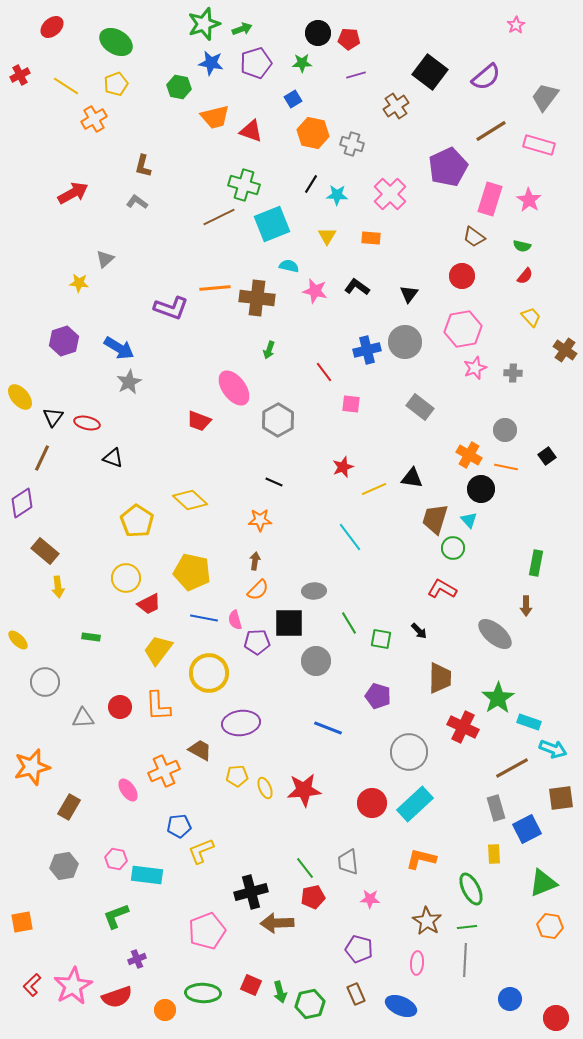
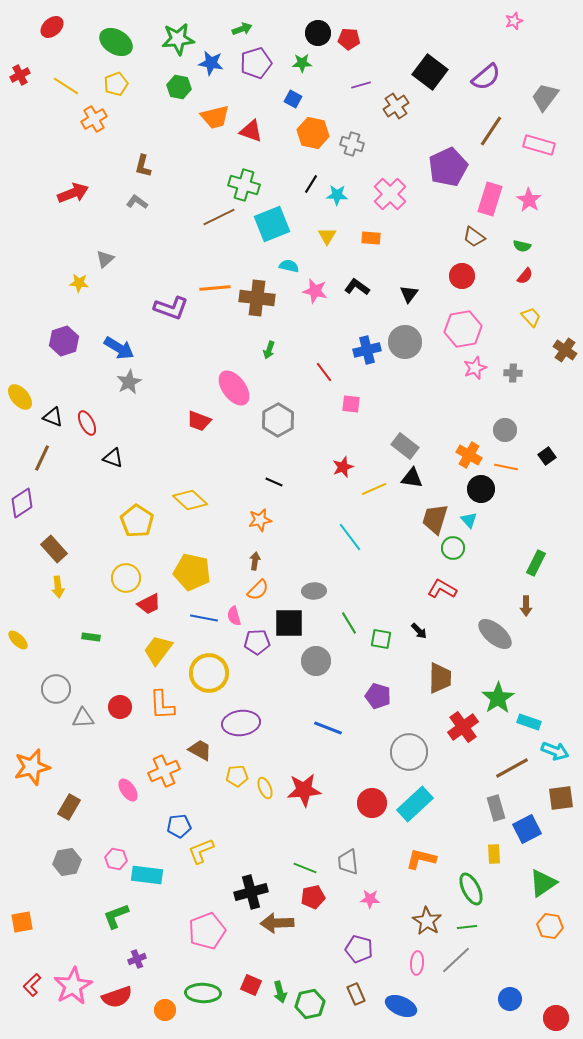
green star at (204, 24): moved 26 px left, 15 px down; rotated 12 degrees clockwise
pink star at (516, 25): moved 2 px left, 4 px up; rotated 12 degrees clockwise
purple line at (356, 75): moved 5 px right, 10 px down
blue square at (293, 99): rotated 30 degrees counterclockwise
brown line at (491, 131): rotated 24 degrees counterclockwise
red arrow at (73, 193): rotated 8 degrees clockwise
gray rectangle at (420, 407): moved 15 px left, 39 px down
black triangle at (53, 417): rotated 45 degrees counterclockwise
red ellipse at (87, 423): rotated 50 degrees clockwise
orange star at (260, 520): rotated 10 degrees counterclockwise
brown rectangle at (45, 551): moved 9 px right, 2 px up; rotated 8 degrees clockwise
green rectangle at (536, 563): rotated 15 degrees clockwise
pink semicircle at (235, 620): moved 1 px left, 4 px up
gray circle at (45, 682): moved 11 px right, 7 px down
orange L-shape at (158, 706): moved 4 px right, 1 px up
red cross at (463, 727): rotated 28 degrees clockwise
cyan arrow at (553, 749): moved 2 px right, 2 px down
gray hexagon at (64, 866): moved 3 px right, 4 px up
green line at (305, 868): rotated 30 degrees counterclockwise
green triangle at (543, 883): rotated 12 degrees counterclockwise
gray line at (465, 960): moved 9 px left; rotated 44 degrees clockwise
